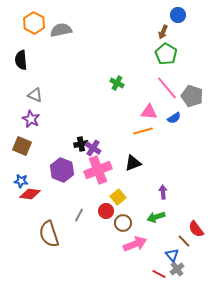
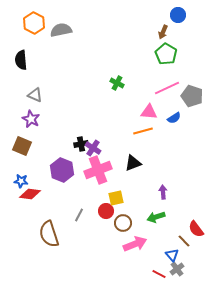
pink line: rotated 75 degrees counterclockwise
yellow square: moved 2 px left, 1 px down; rotated 28 degrees clockwise
